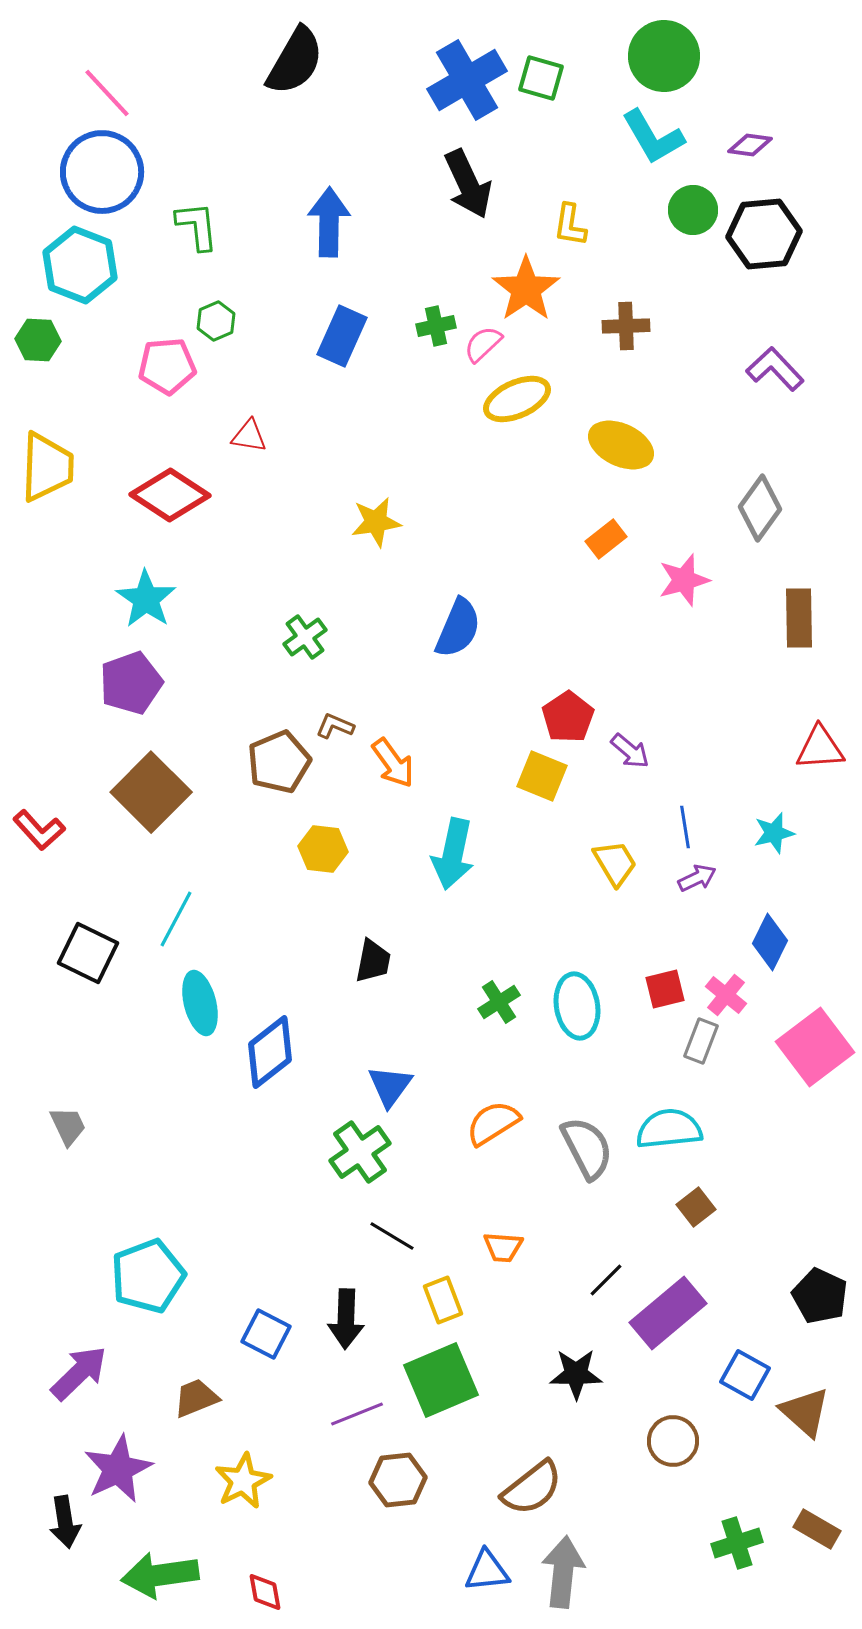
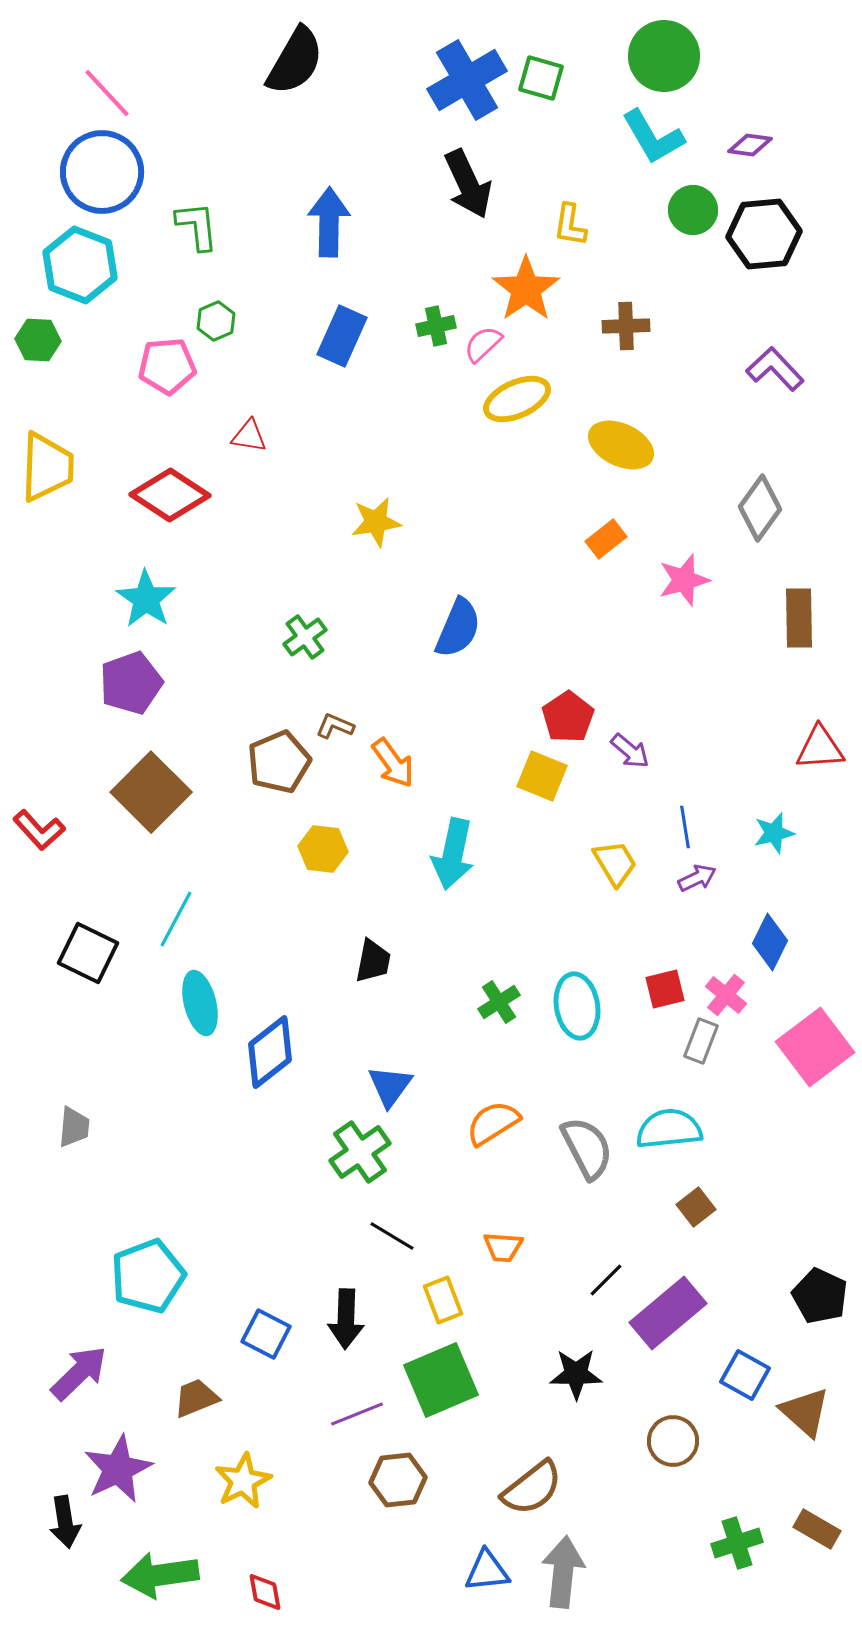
gray trapezoid at (68, 1126): moved 6 px right, 1 px down; rotated 30 degrees clockwise
